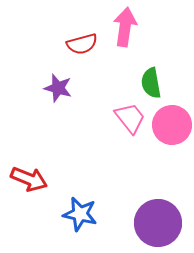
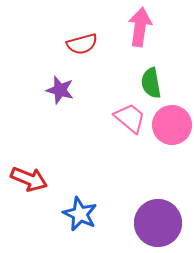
pink arrow: moved 15 px right
purple star: moved 2 px right, 2 px down
pink trapezoid: rotated 12 degrees counterclockwise
blue star: rotated 12 degrees clockwise
